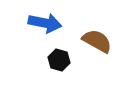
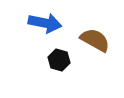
brown semicircle: moved 2 px left, 1 px up
